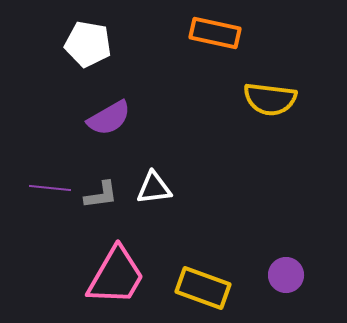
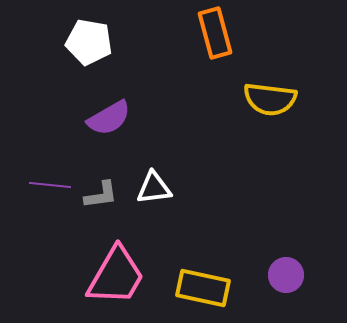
orange rectangle: rotated 63 degrees clockwise
white pentagon: moved 1 px right, 2 px up
purple line: moved 3 px up
yellow rectangle: rotated 8 degrees counterclockwise
